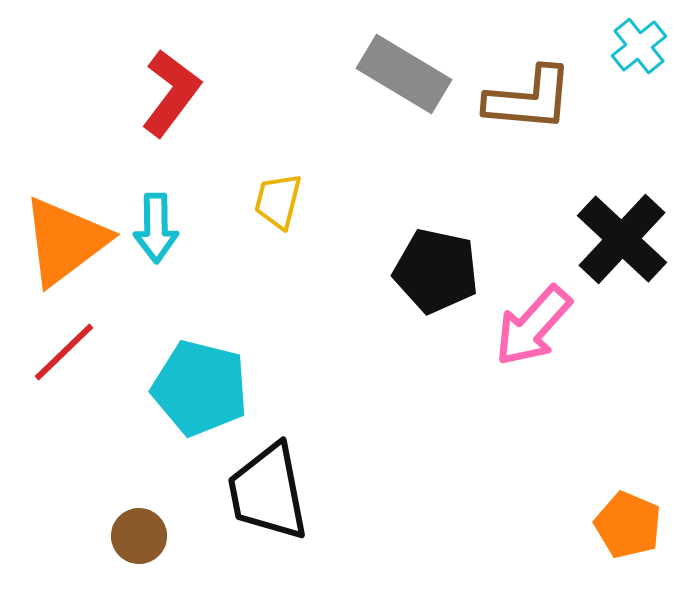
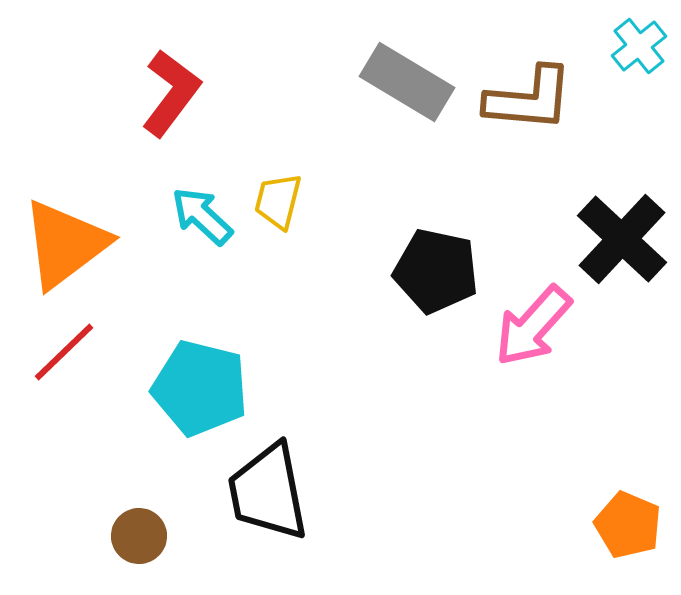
gray rectangle: moved 3 px right, 8 px down
cyan arrow: moved 46 px right, 12 px up; rotated 134 degrees clockwise
orange triangle: moved 3 px down
